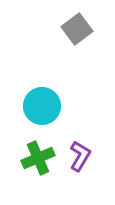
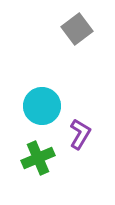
purple L-shape: moved 22 px up
